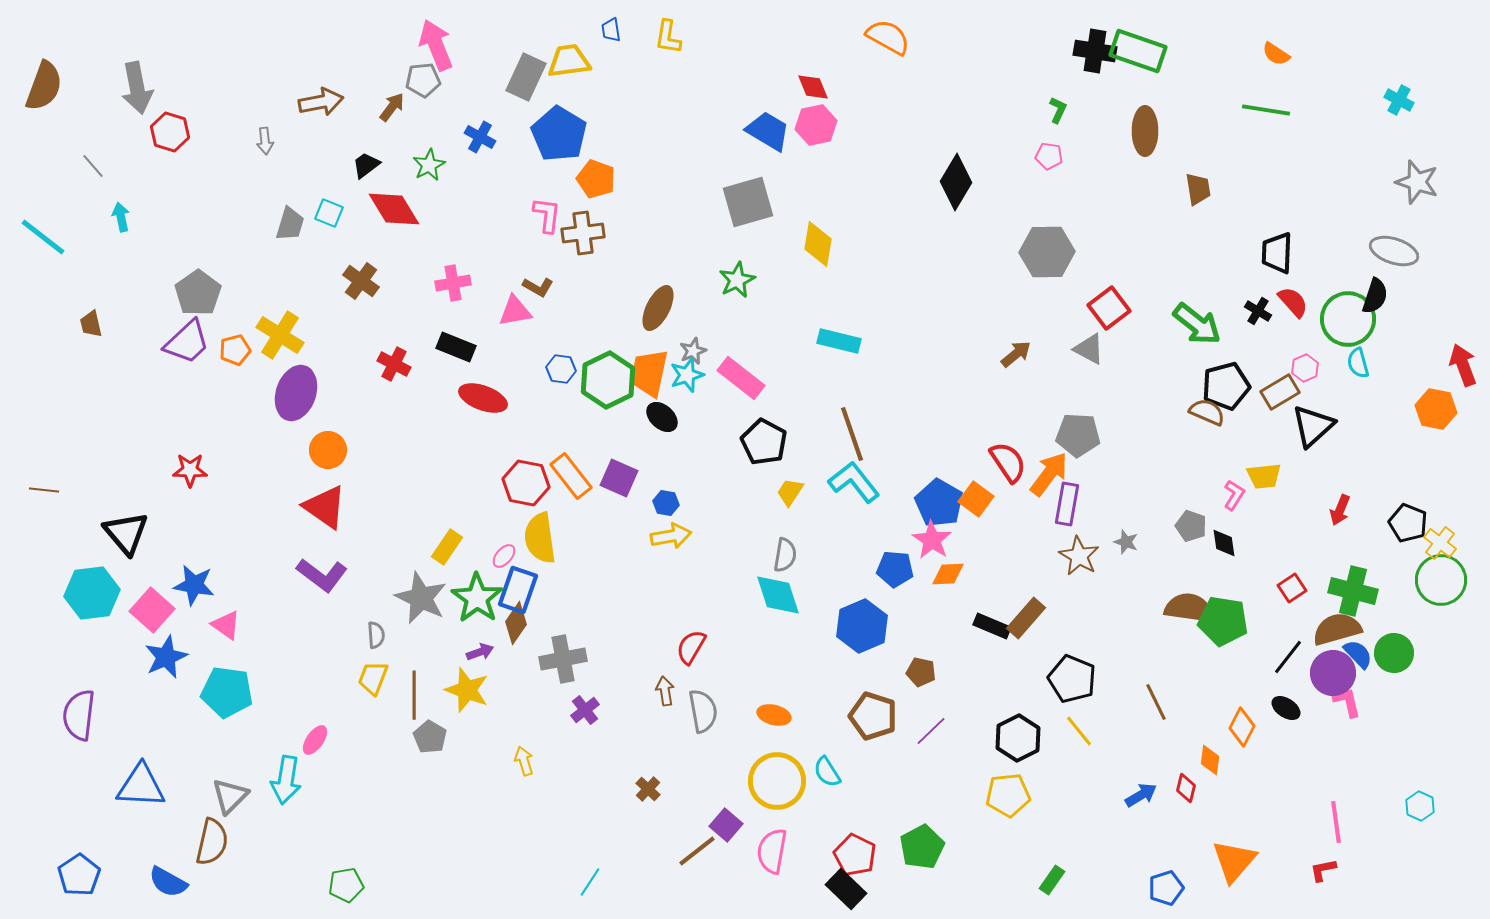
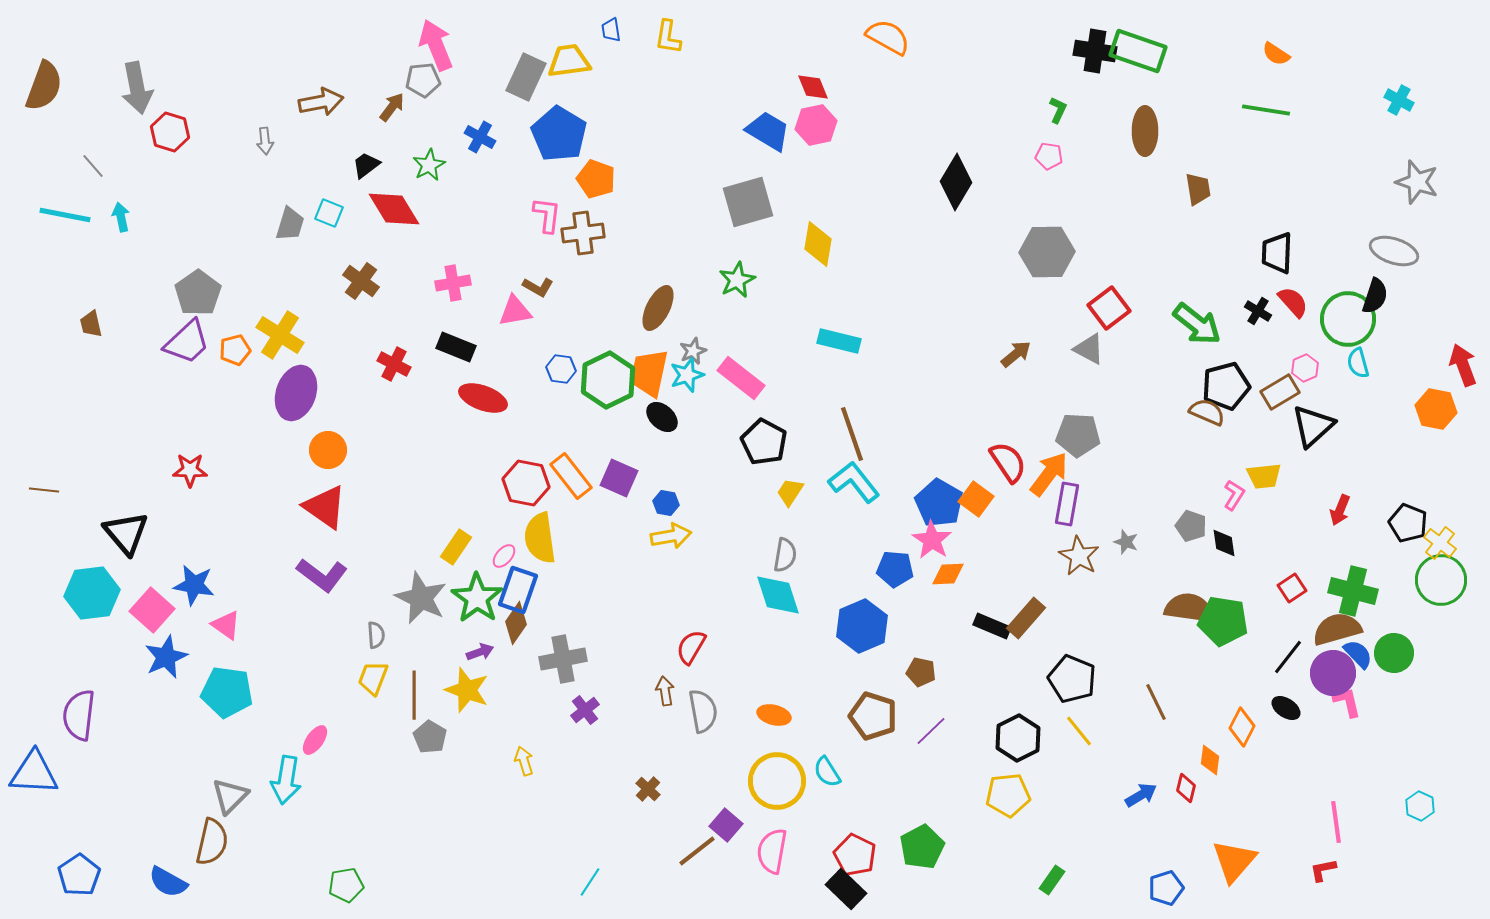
cyan line at (43, 237): moved 22 px right, 22 px up; rotated 27 degrees counterclockwise
yellow rectangle at (447, 547): moved 9 px right
blue triangle at (141, 786): moved 107 px left, 13 px up
